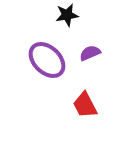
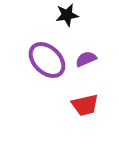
purple semicircle: moved 4 px left, 6 px down
red trapezoid: rotated 76 degrees counterclockwise
